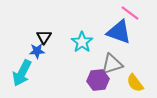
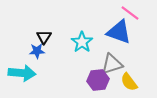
cyan arrow: rotated 112 degrees counterclockwise
yellow semicircle: moved 6 px left, 1 px up
